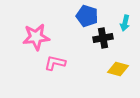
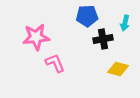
blue pentagon: rotated 20 degrees counterclockwise
black cross: moved 1 px down
pink L-shape: rotated 55 degrees clockwise
